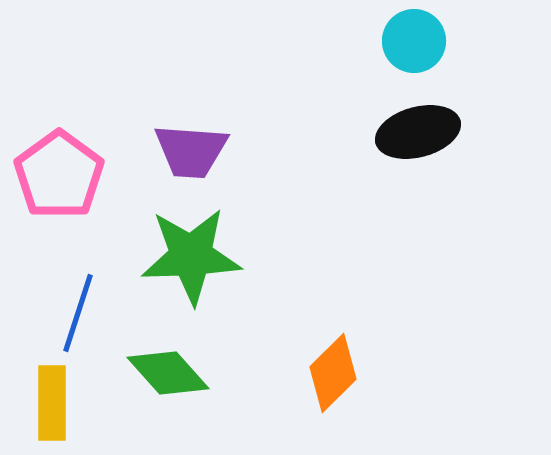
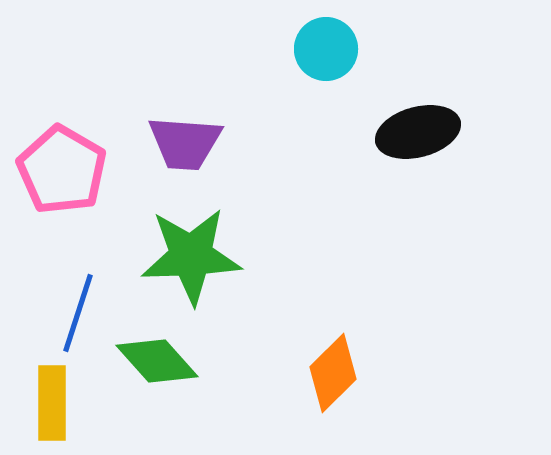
cyan circle: moved 88 px left, 8 px down
purple trapezoid: moved 6 px left, 8 px up
pink pentagon: moved 3 px right, 5 px up; rotated 6 degrees counterclockwise
green diamond: moved 11 px left, 12 px up
